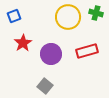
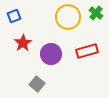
green cross: rotated 24 degrees clockwise
gray square: moved 8 px left, 2 px up
